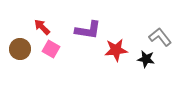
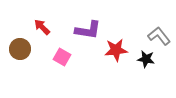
gray L-shape: moved 1 px left, 1 px up
pink square: moved 11 px right, 8 px down
